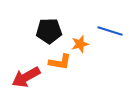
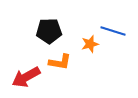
blue line: moved 3 px right
orange star: moved 10 px right
